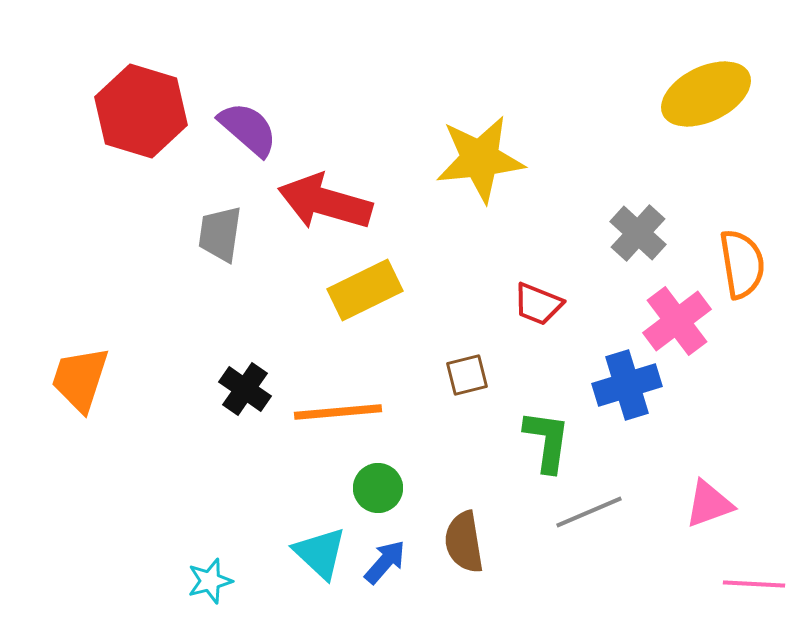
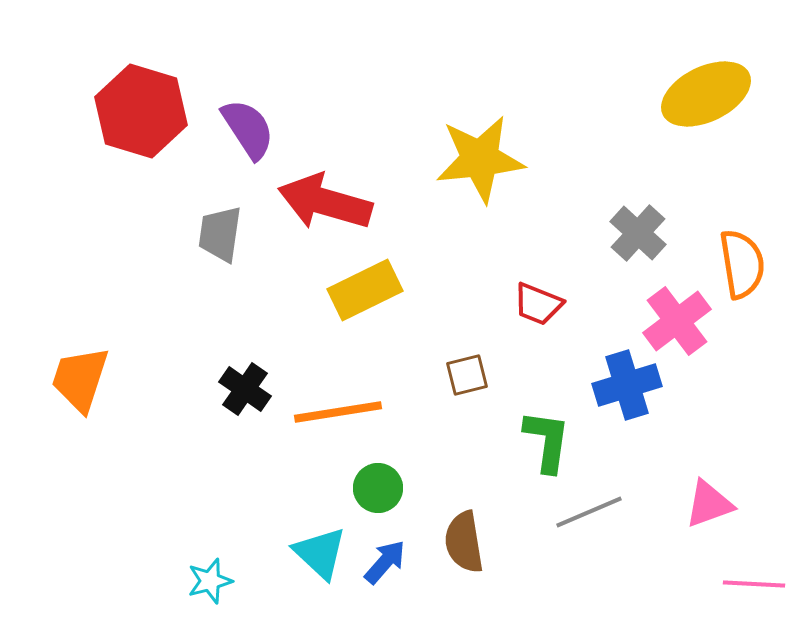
purple semicircle: rotated 16 degrees clockwise
orange line: rotated 4 degrees counterclockwise
